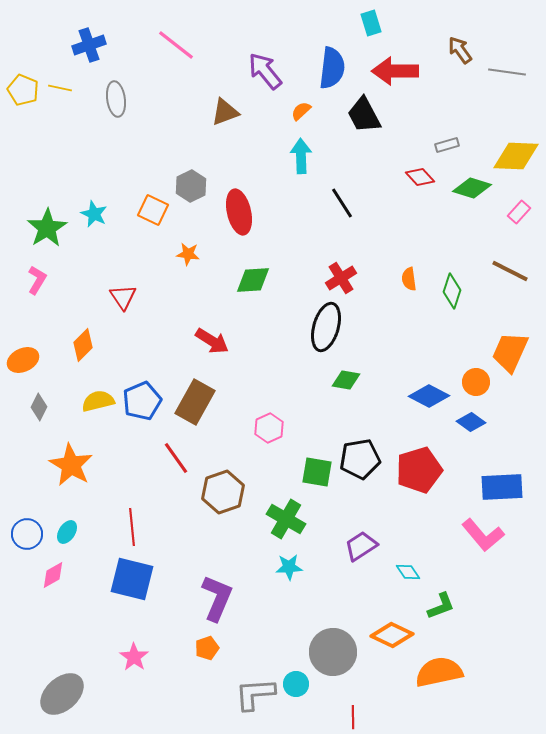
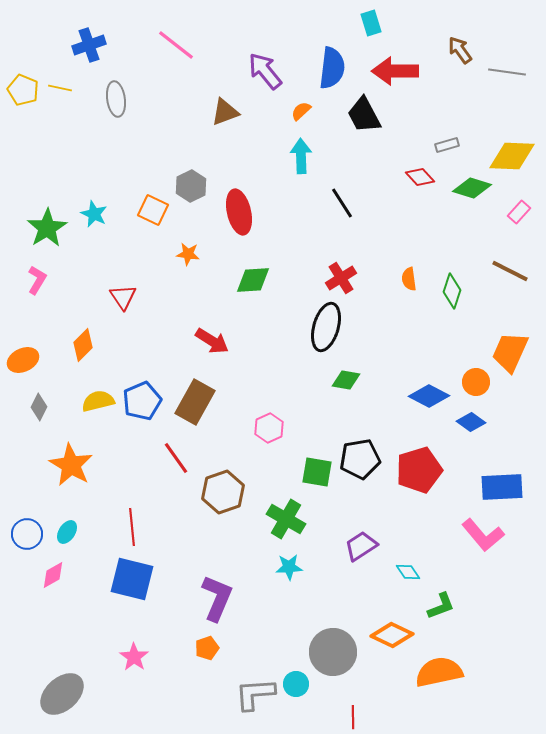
yellow diamond at (516, 156): moved 4 px left
